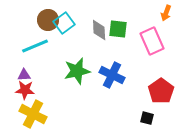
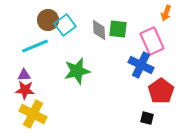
cyan square: moved 1 px right, 2 px down
blue cross: moved 29 px right, 10 px up
